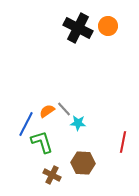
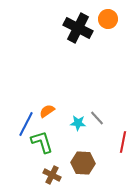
orange circle: moved 7 px up
gray line: moved 33 px right, 9 px down
